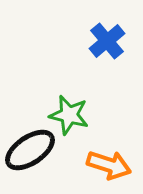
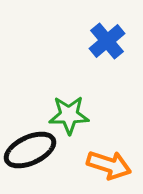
green star: rotated 15 degrees counterclockwise
black ellipse: rotated 9 degrees clockwise
